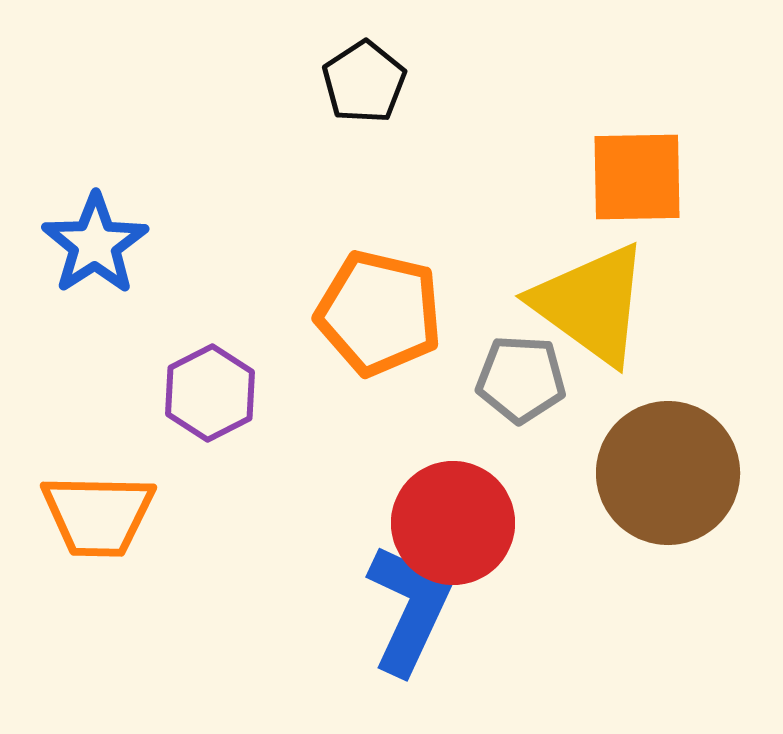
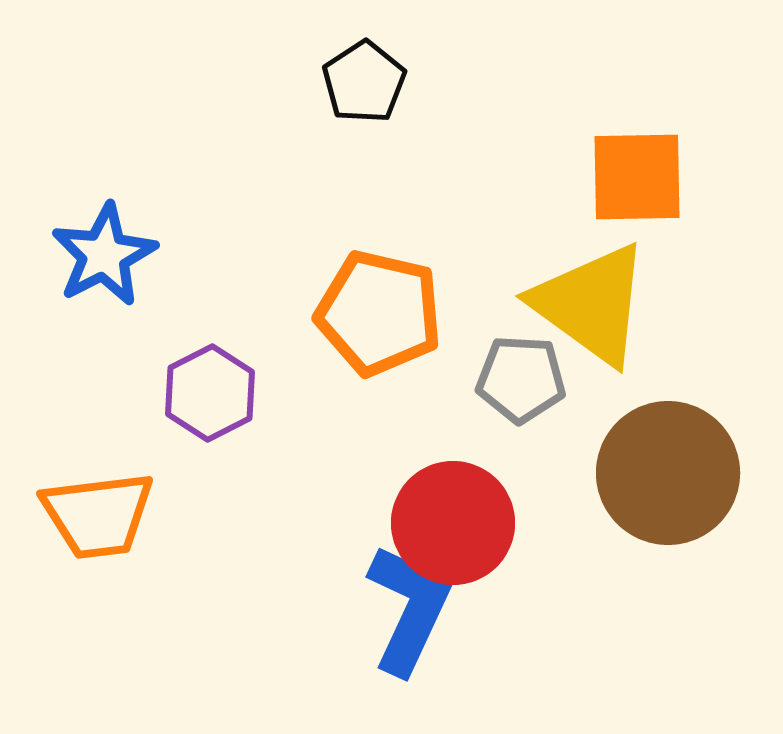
blue star: moved 9 px right, 11 px down; rotated 6 degrees clockwise
orange trapezoid: rotated 8 degrees counterclockwise
